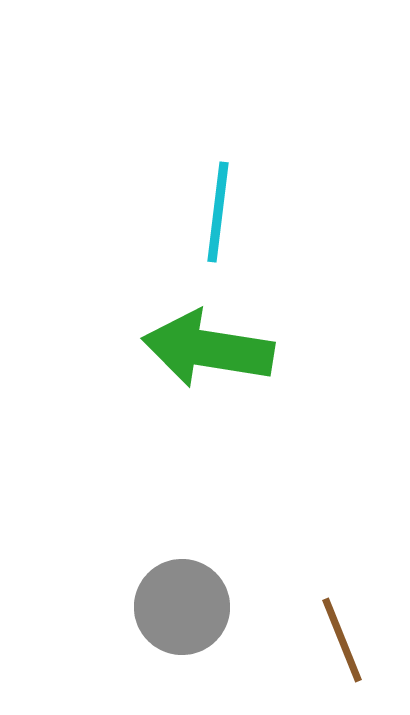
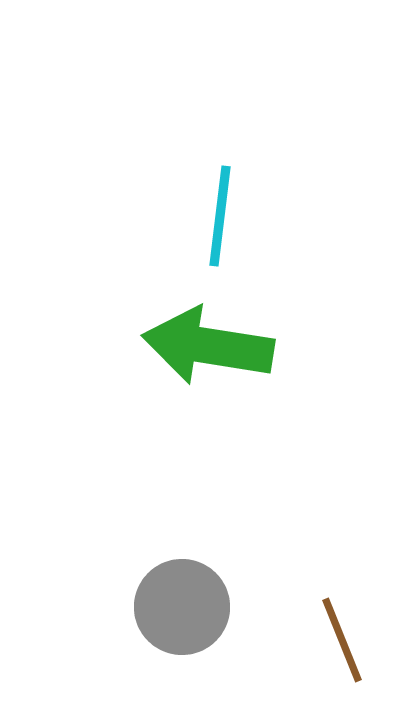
cyan line: moved 2 px right, 4 px down
green arrow: moved 3 px up
